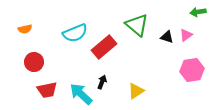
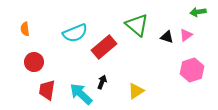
orange semicircle: rotated 96 degrees clockwise
pink hexagon: rotated 10 degrees counterclockwise
red trapezoid: rotated 110 degrees clockwise
